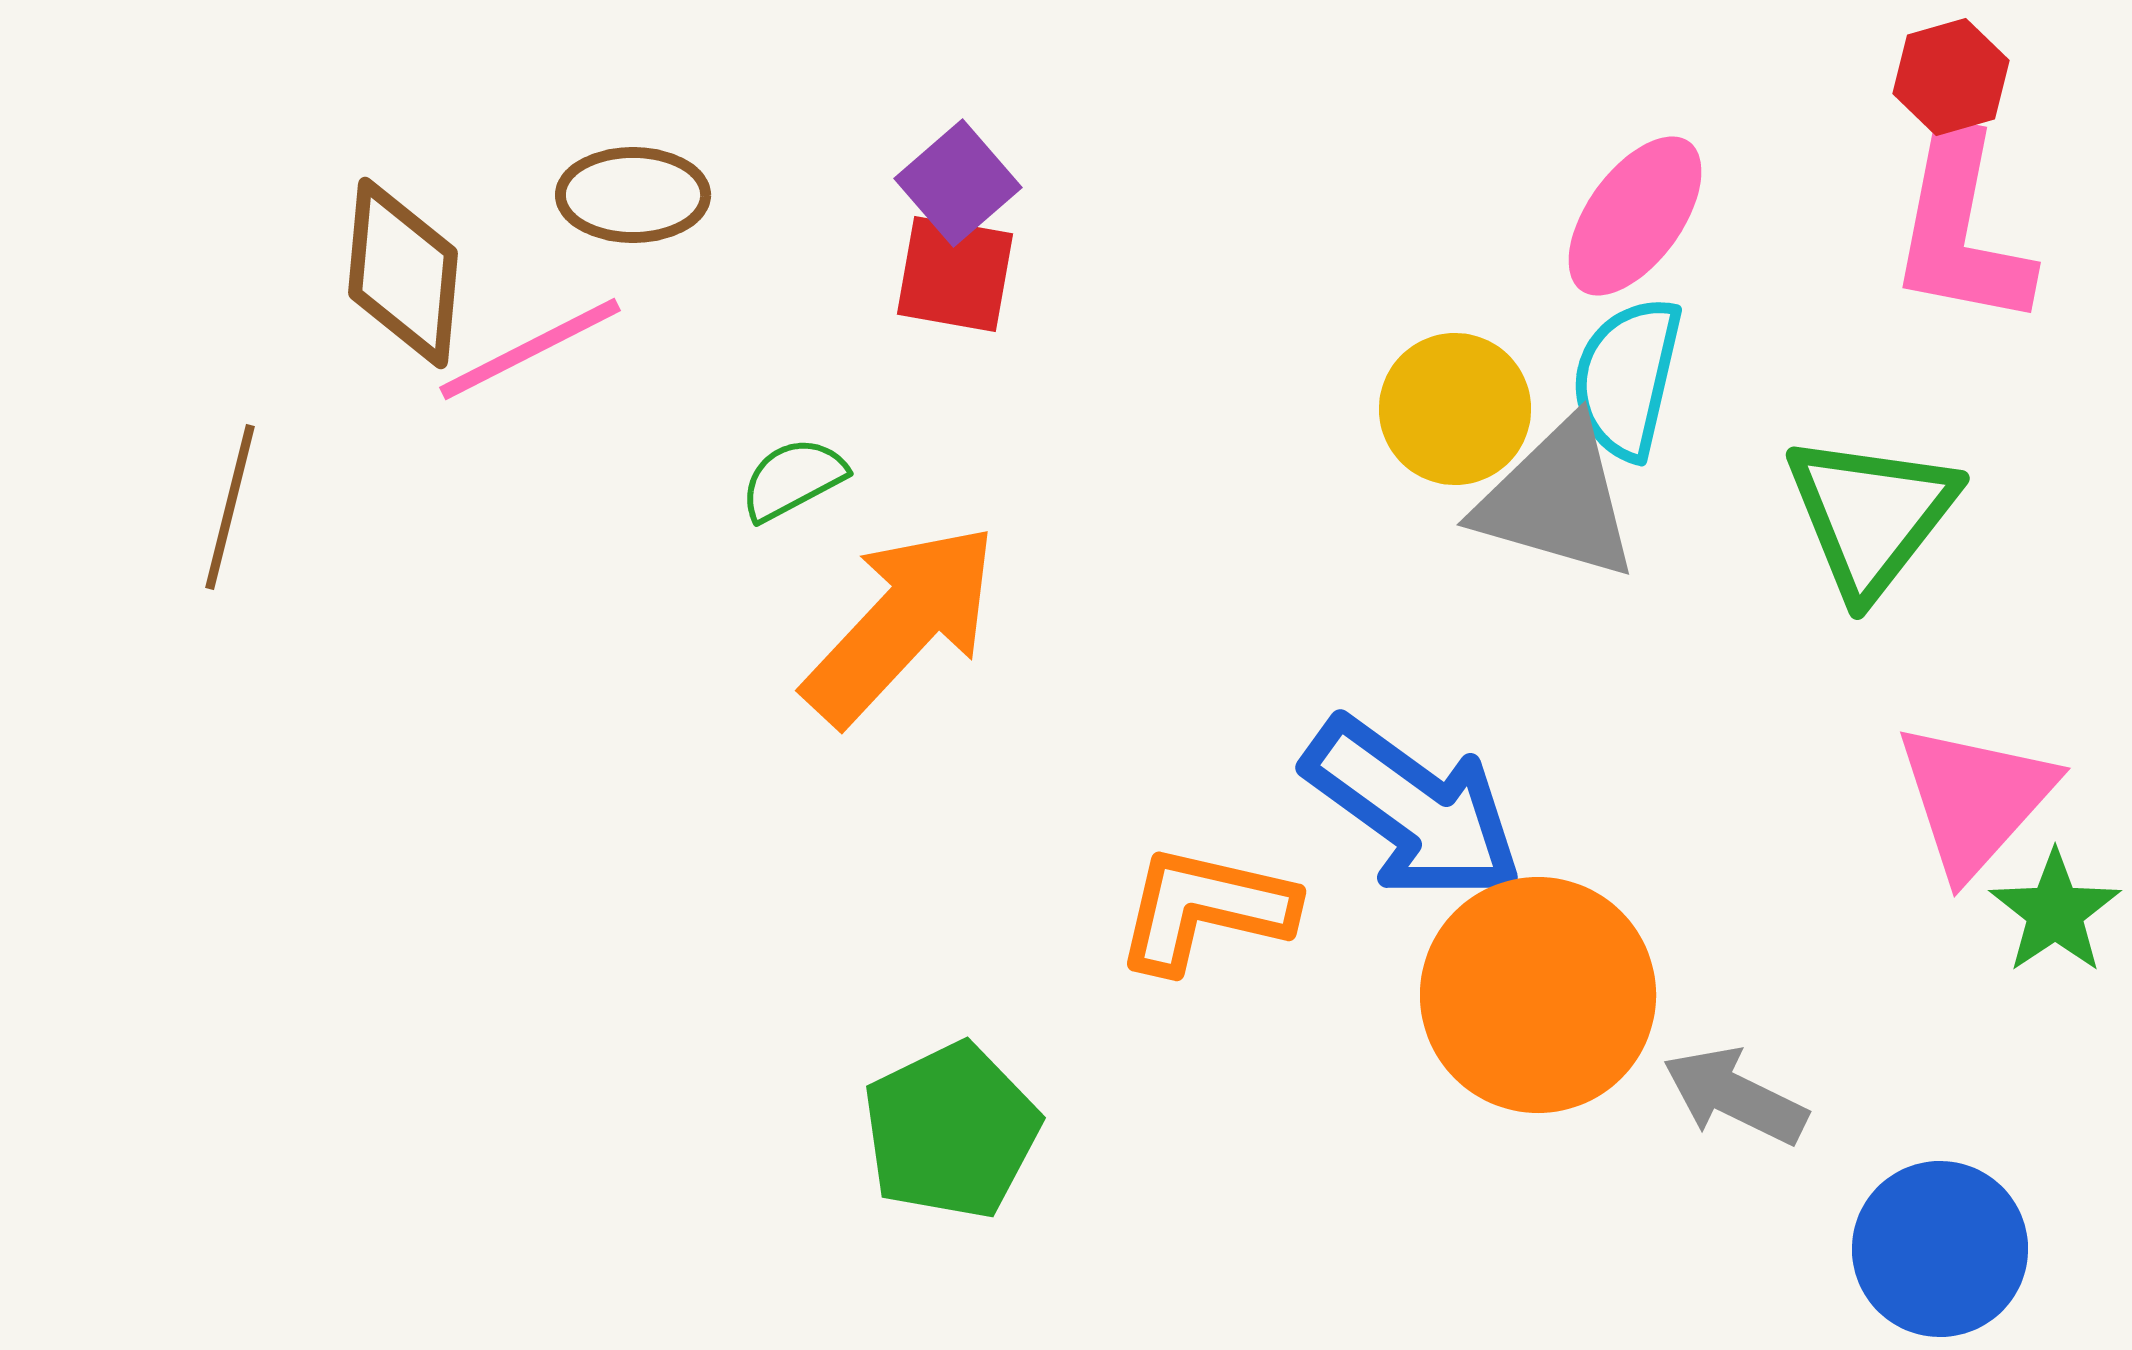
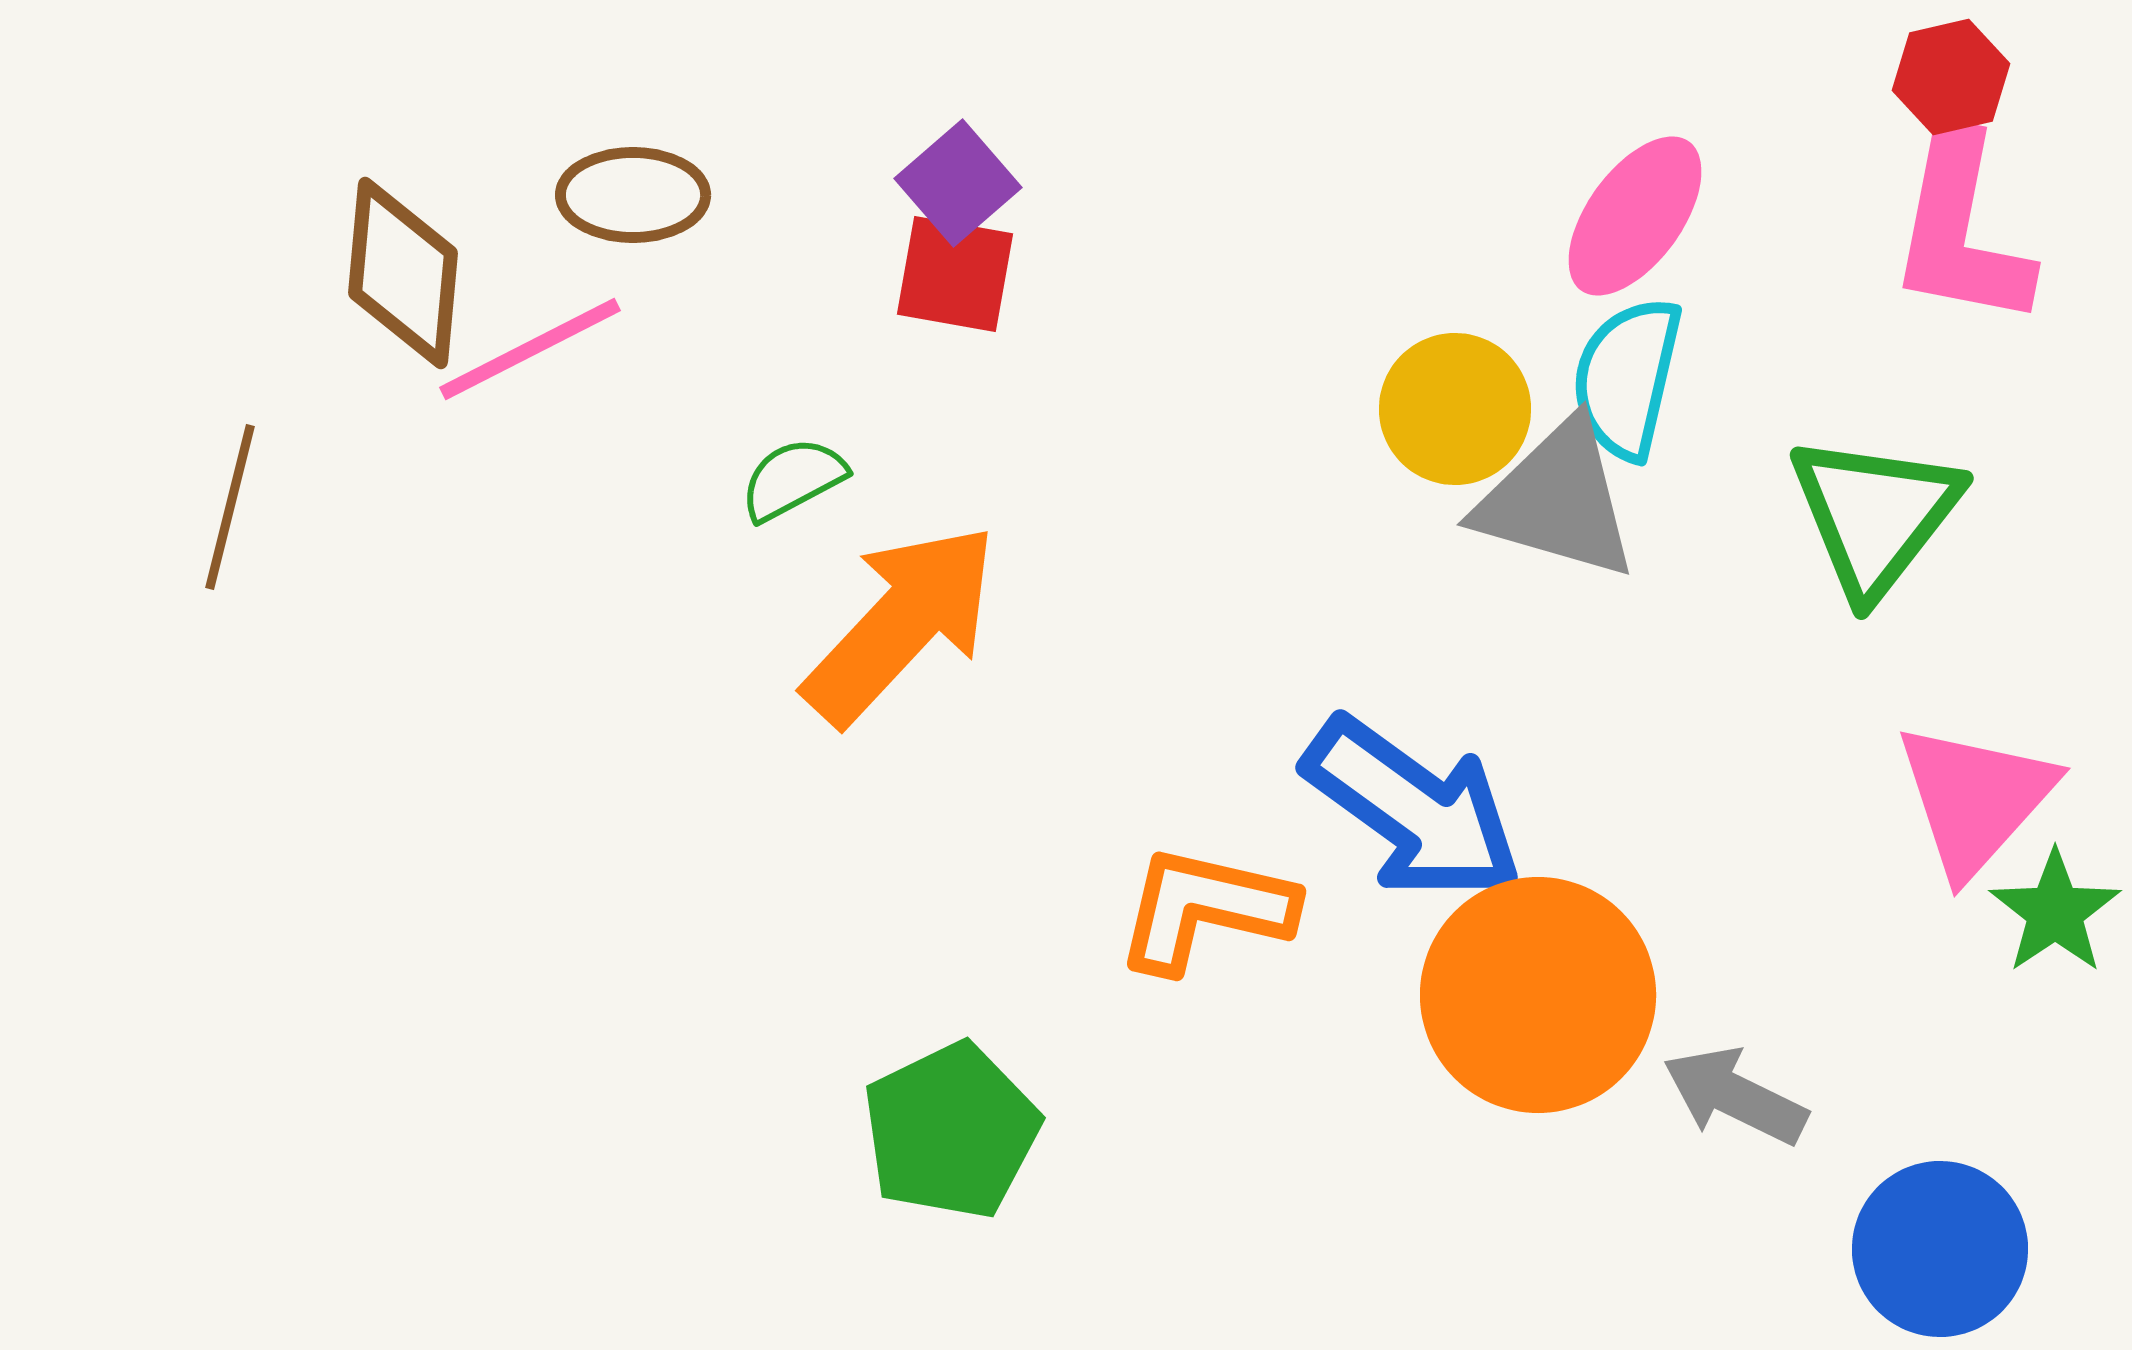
red hexagon: rotated 3 degrees clockwise
green triangle: moved 4 px right
